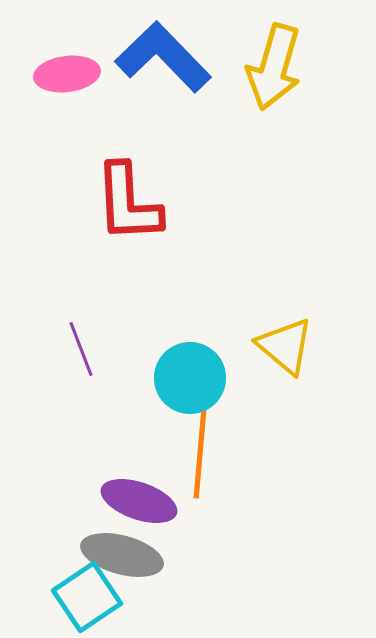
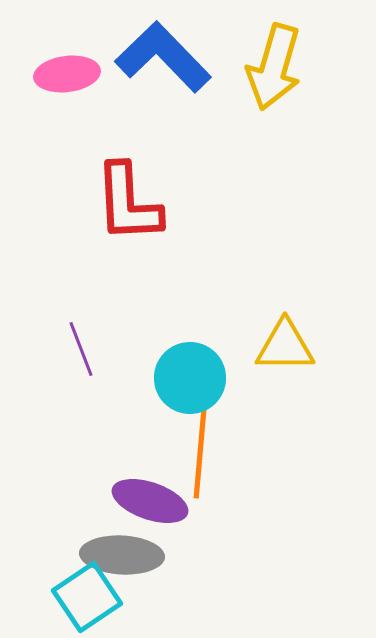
yellow triangle: rotated 40 degrees counterclockwise
purple ellipse: moved 11 px right
gray ellipse: rotated 12 degrees counterclockwise
